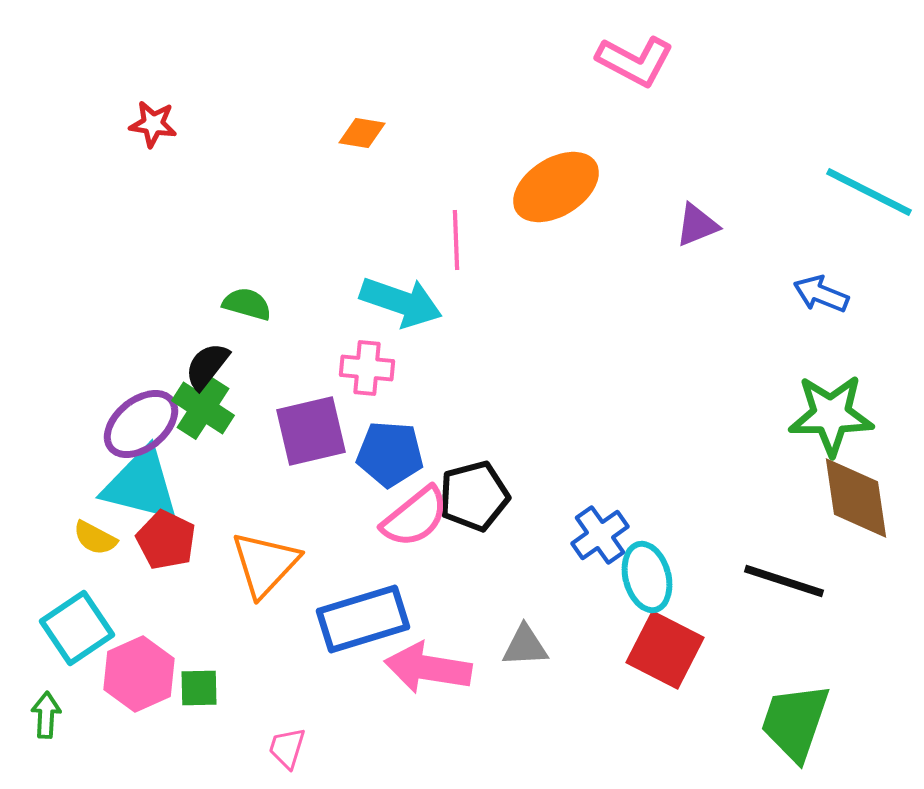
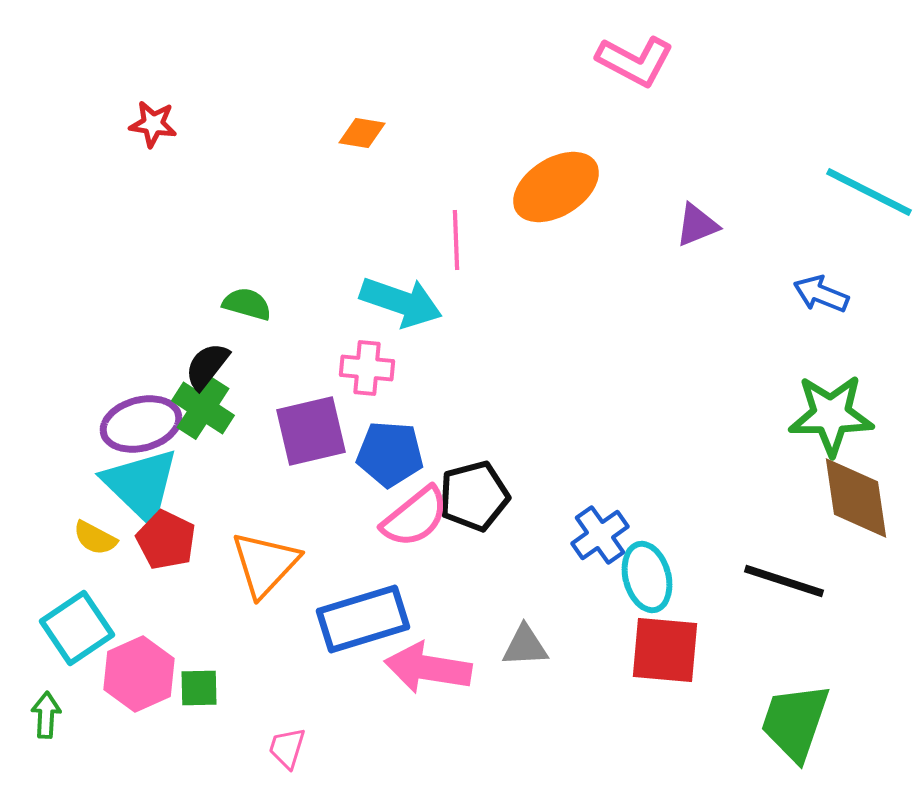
purple ellipse: rotated 24 degrees clockwise
cyan triangle: rotated 30 degrees clockwise
red square: rotated 22 degrees counterclockwise
